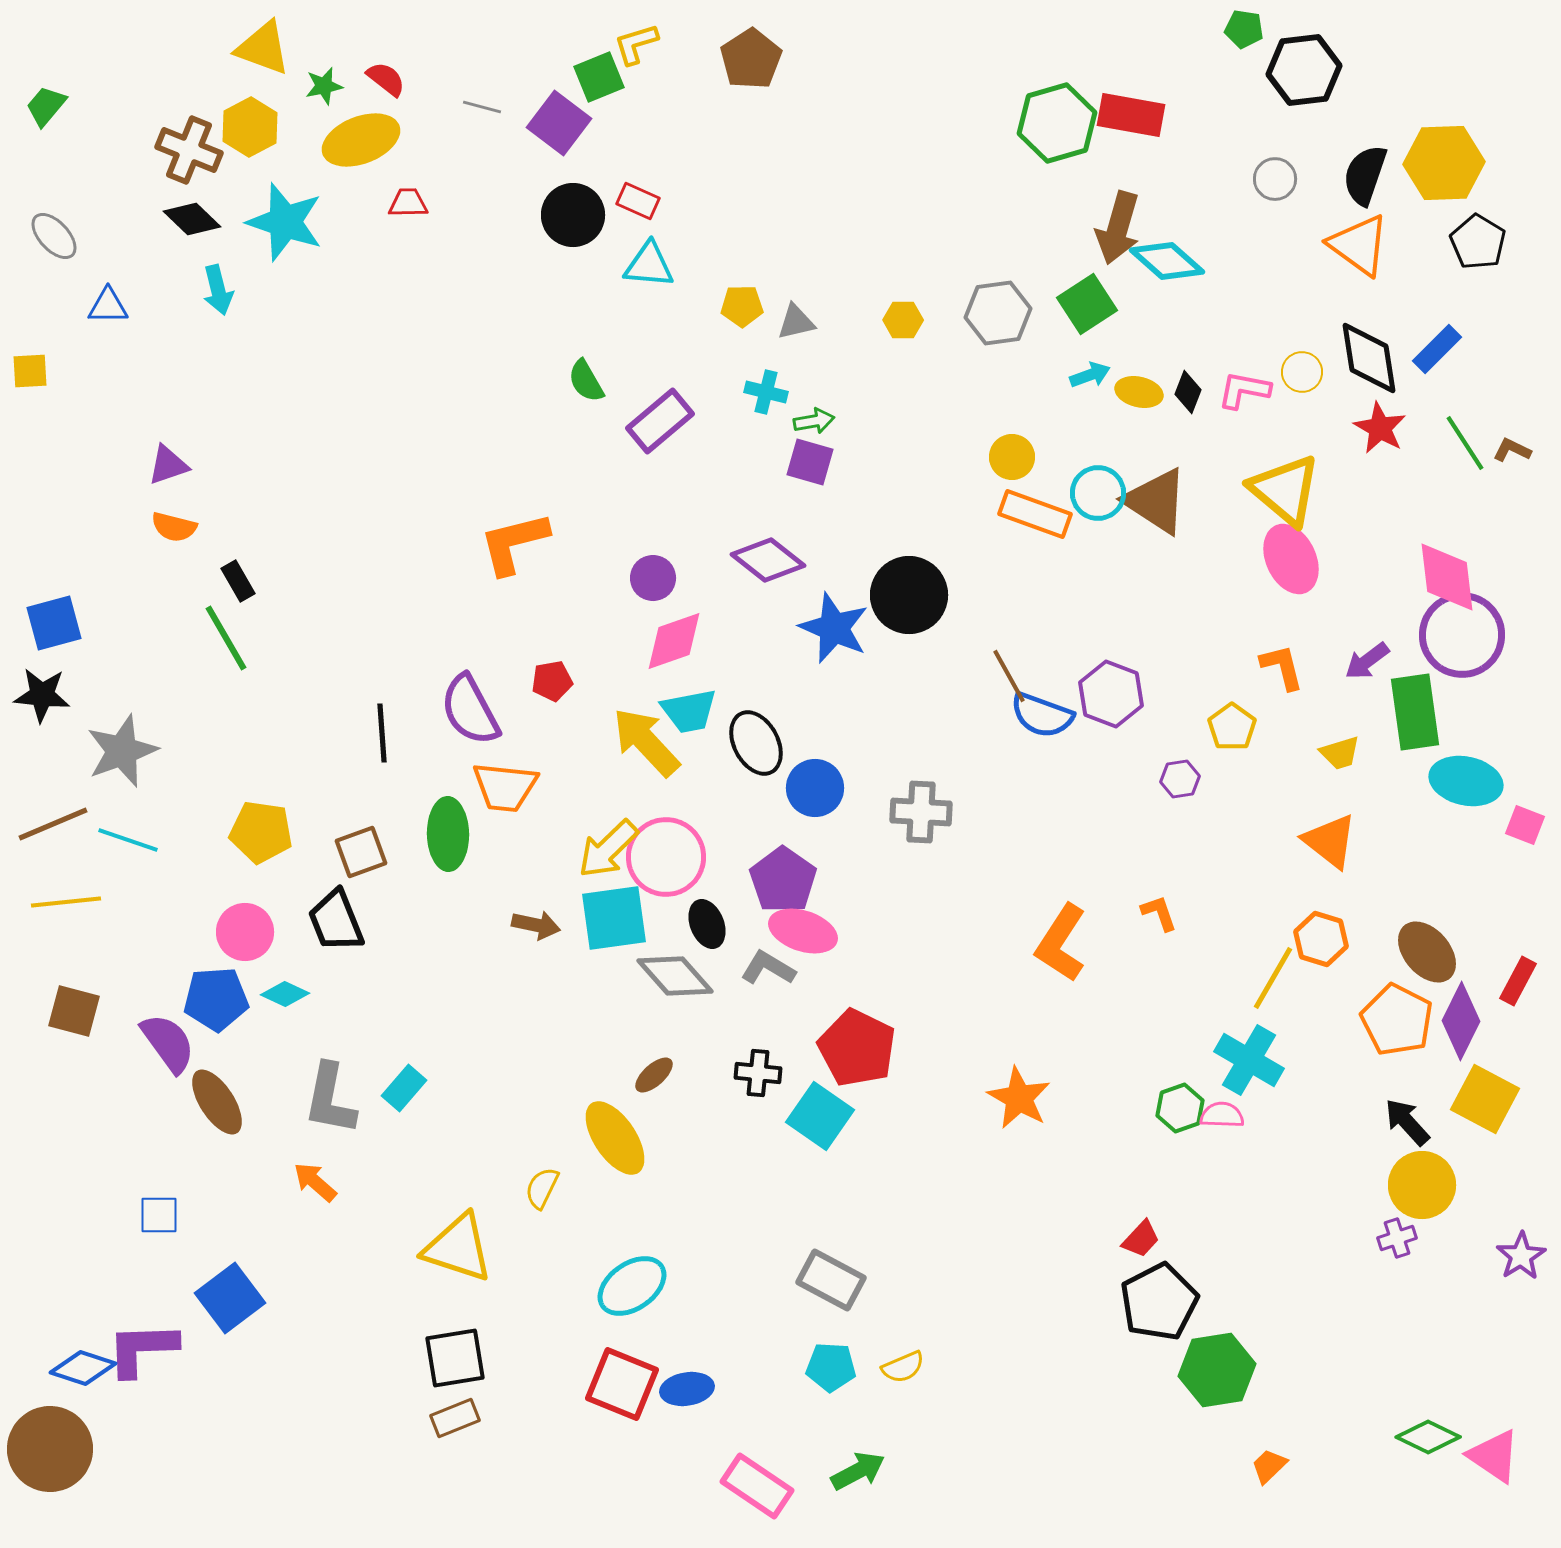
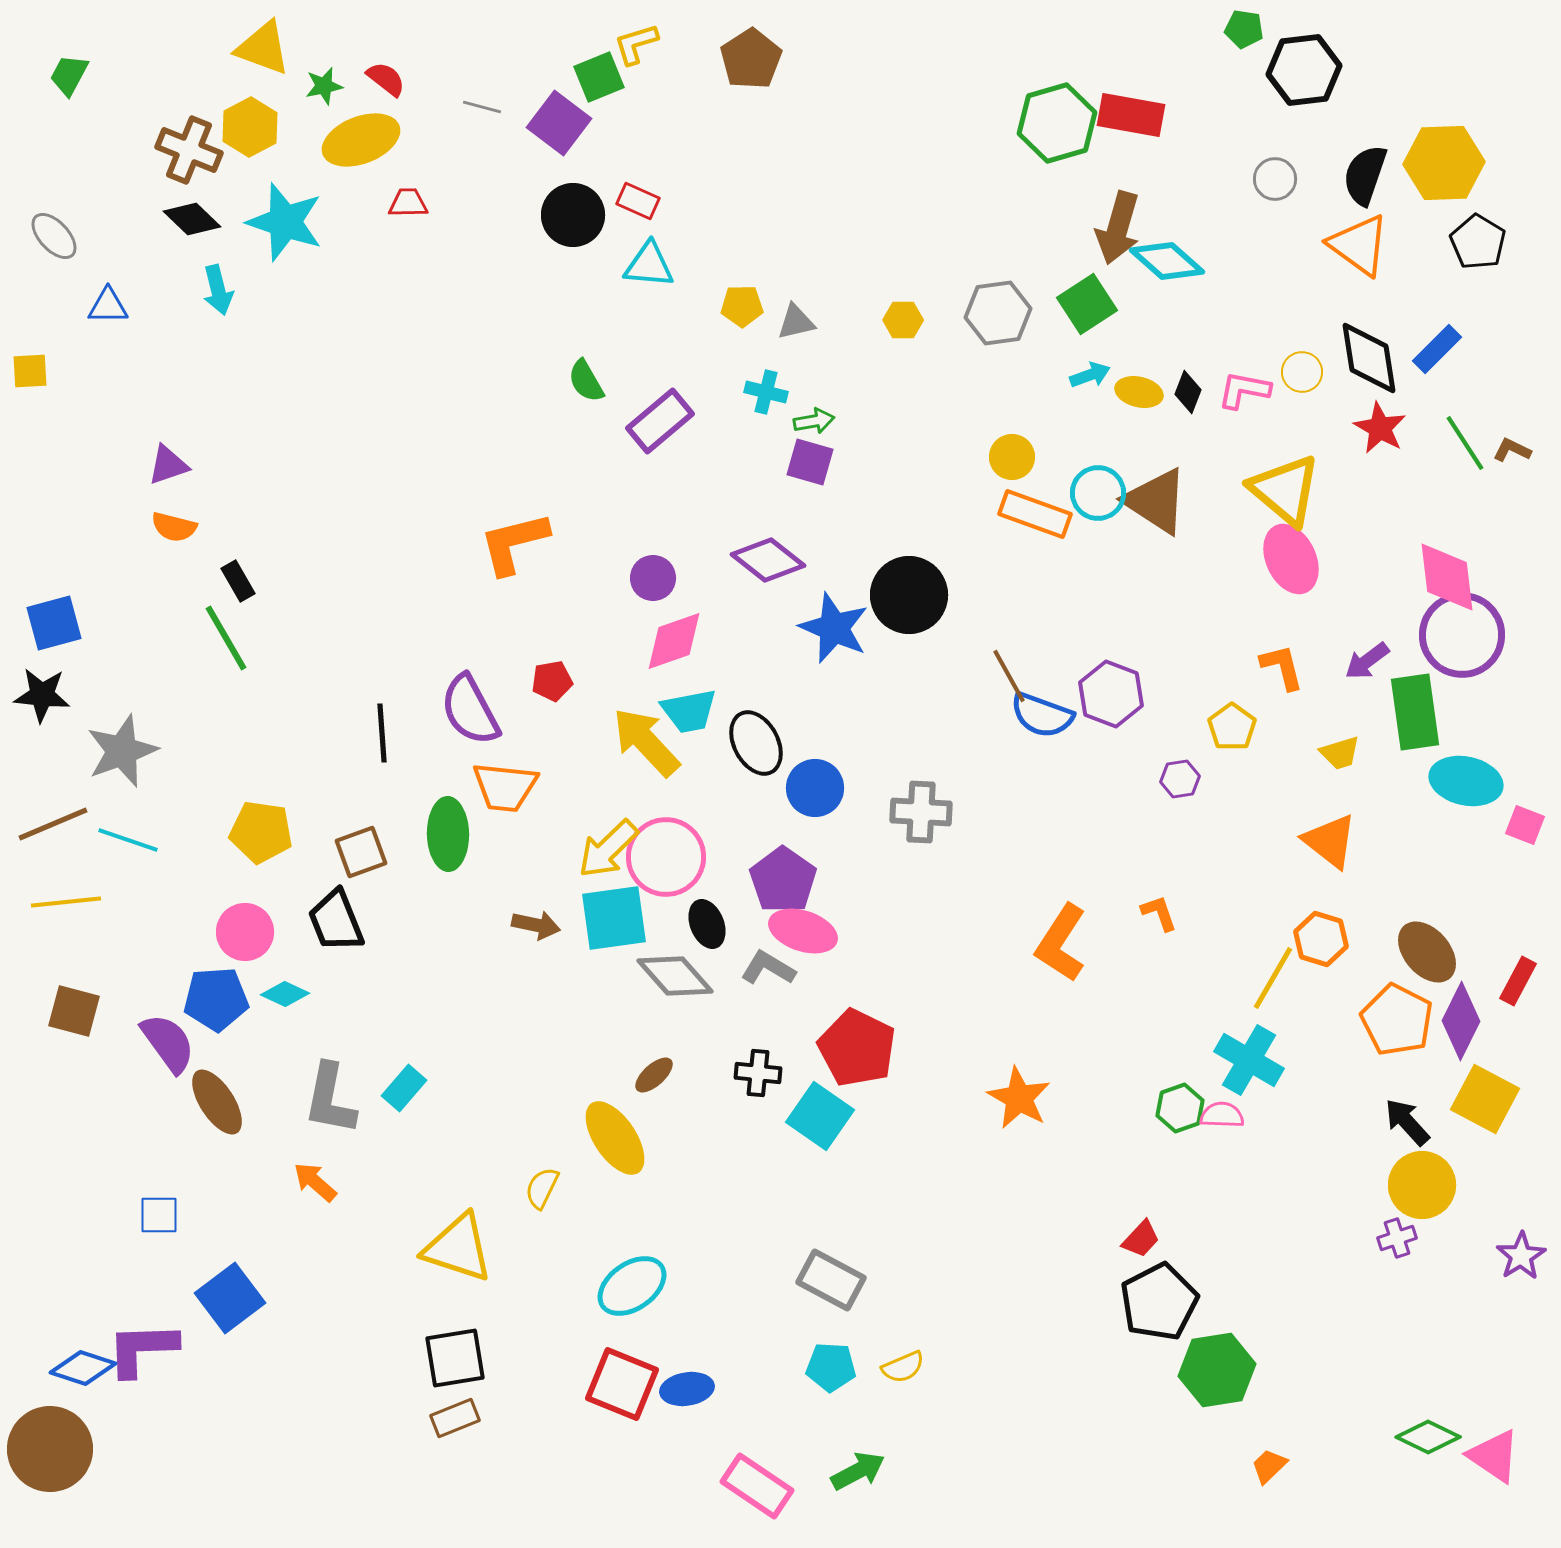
green trapezoid at (46, 106): moved 23 px right, 31 px up; rotated 12 degrees counterclockwise
